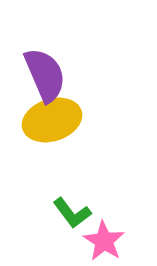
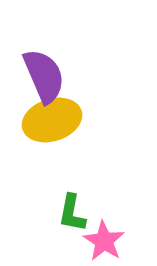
purple semicircle: moved 1 px left, 1 px down
green L-shape: rotated 48 degrees clockwise
